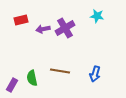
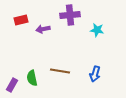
cyan star: moved 14 px down
purple cross: moved 5 px right, 13 px up; rotated 24 degrees clockwise
